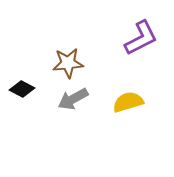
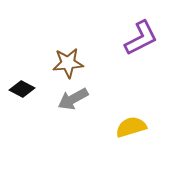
yellow semicircle: moved 3 px right, 25 px down
